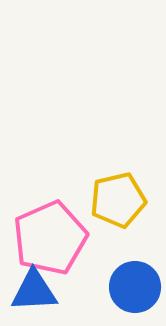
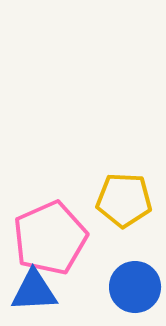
yellow pentagon: moved 6 px right; rotated 16 degrees clockwise
